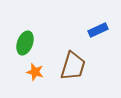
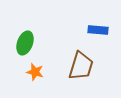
blue rectangle: rotated 30 degrees clockwise
brown trapezoid: moved 8 px right
